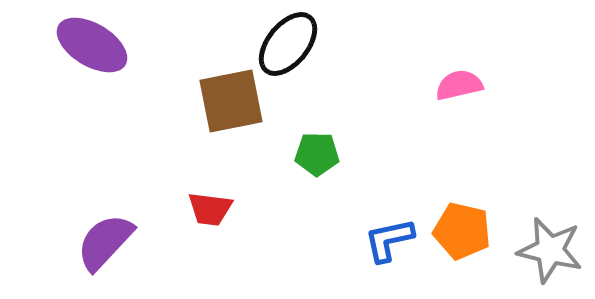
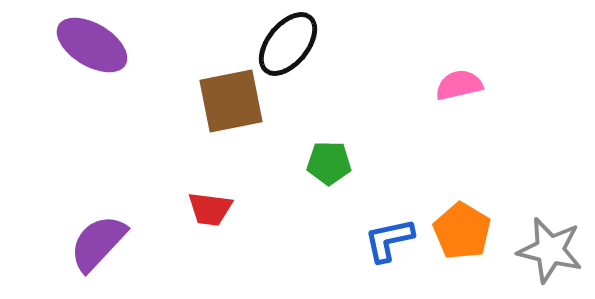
green pentagon: moved 12 px right, 9 px down
orange pentagon: rotated 18 degrees clockwise
purple semicircle: moved 7 px left, 1 px down
